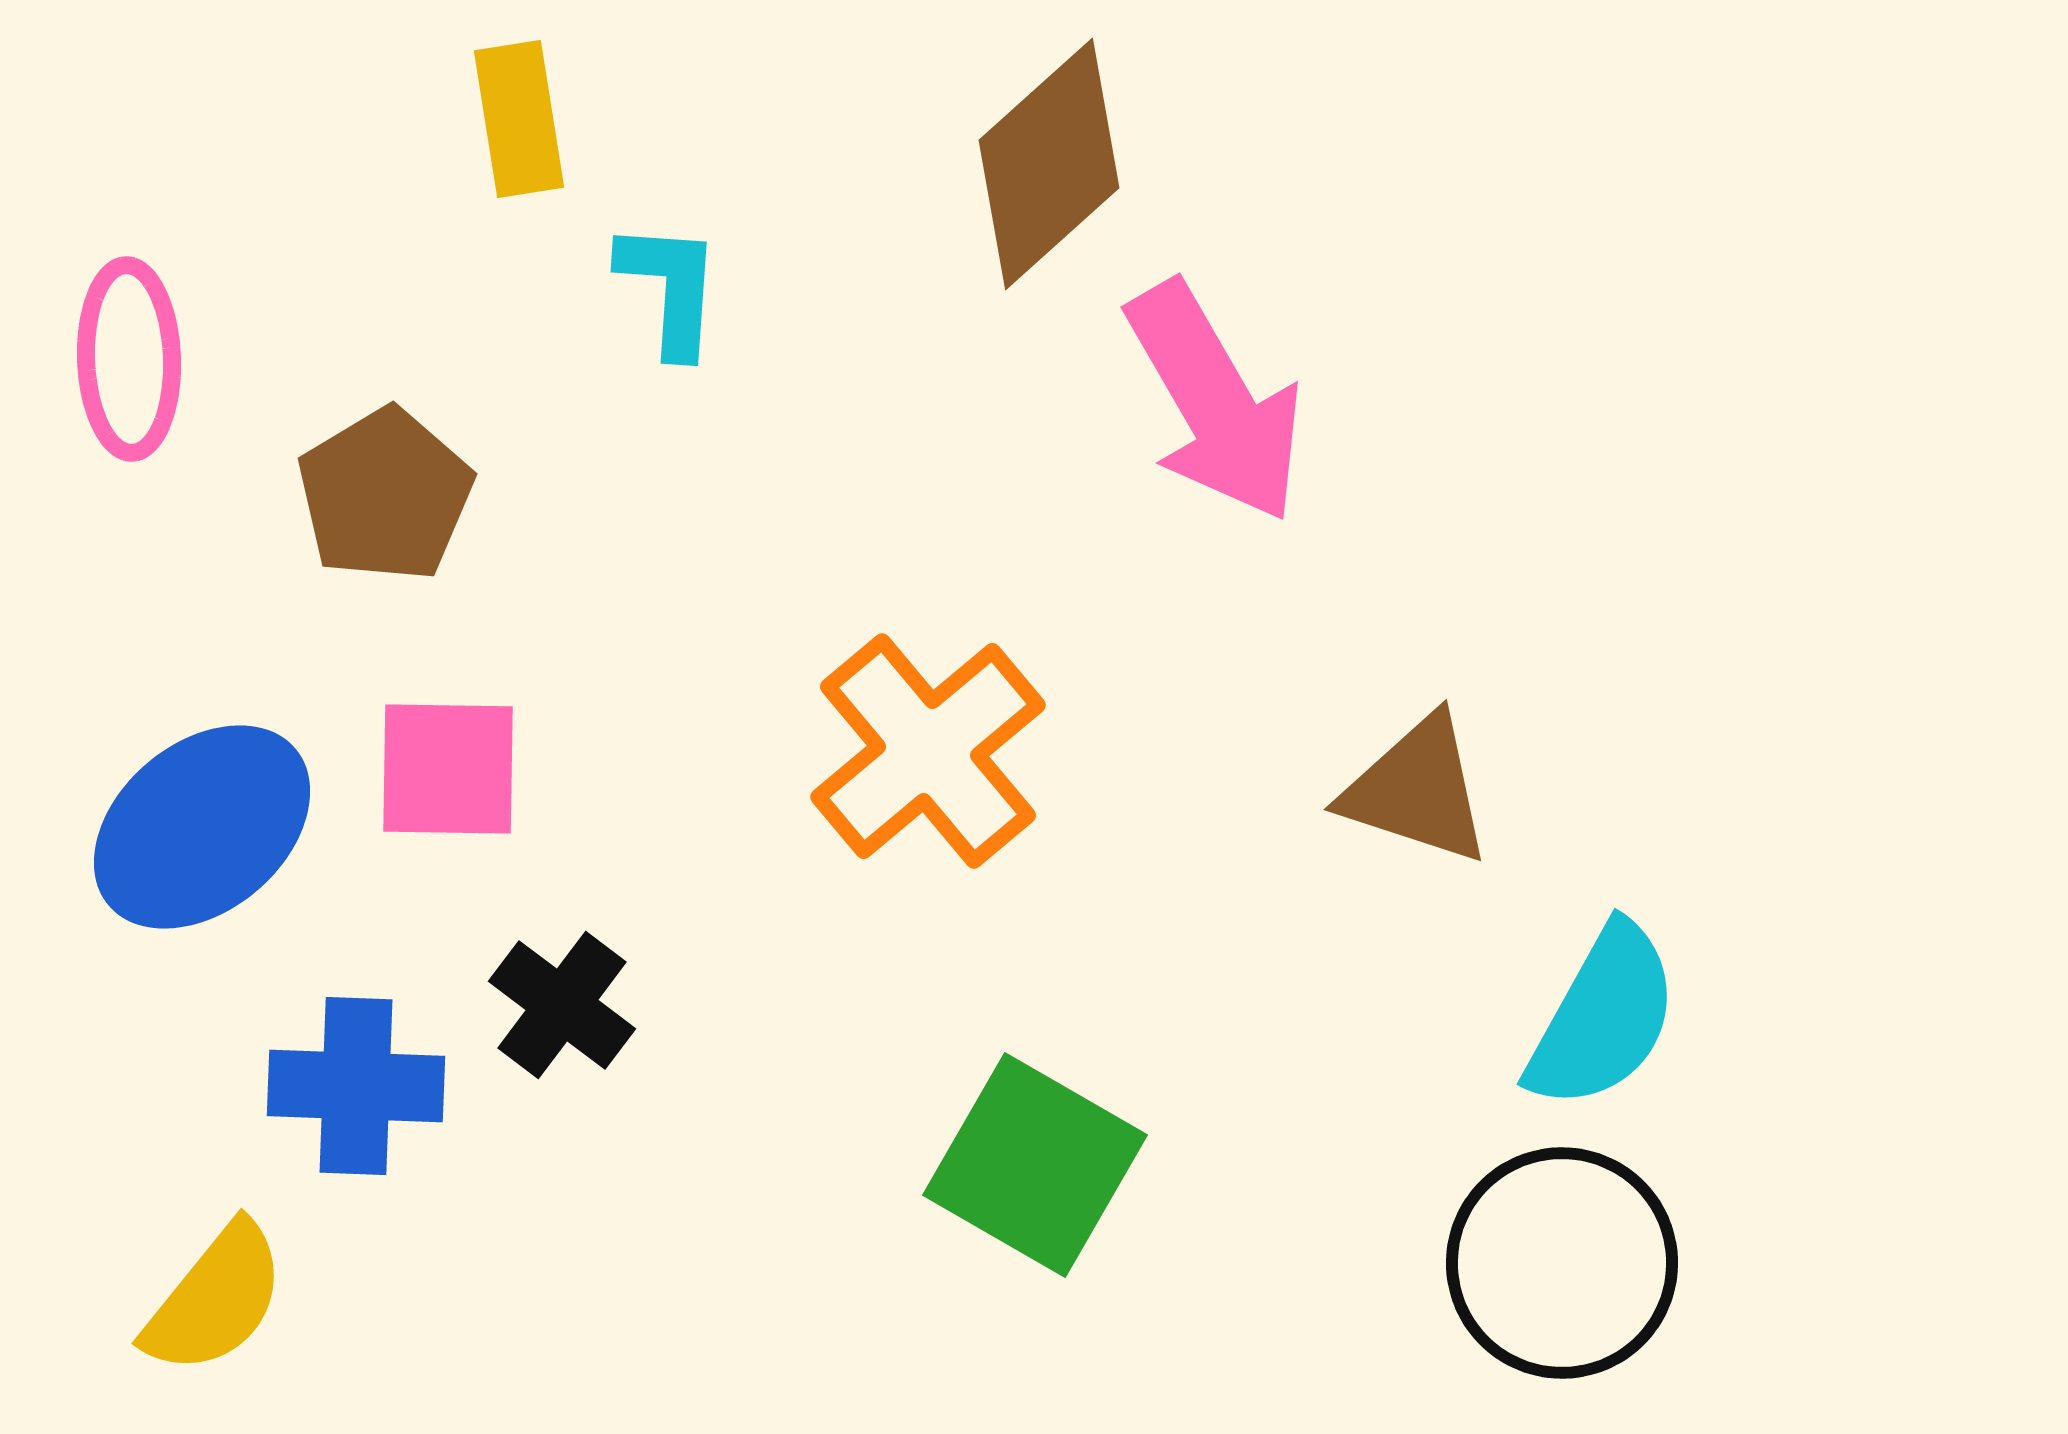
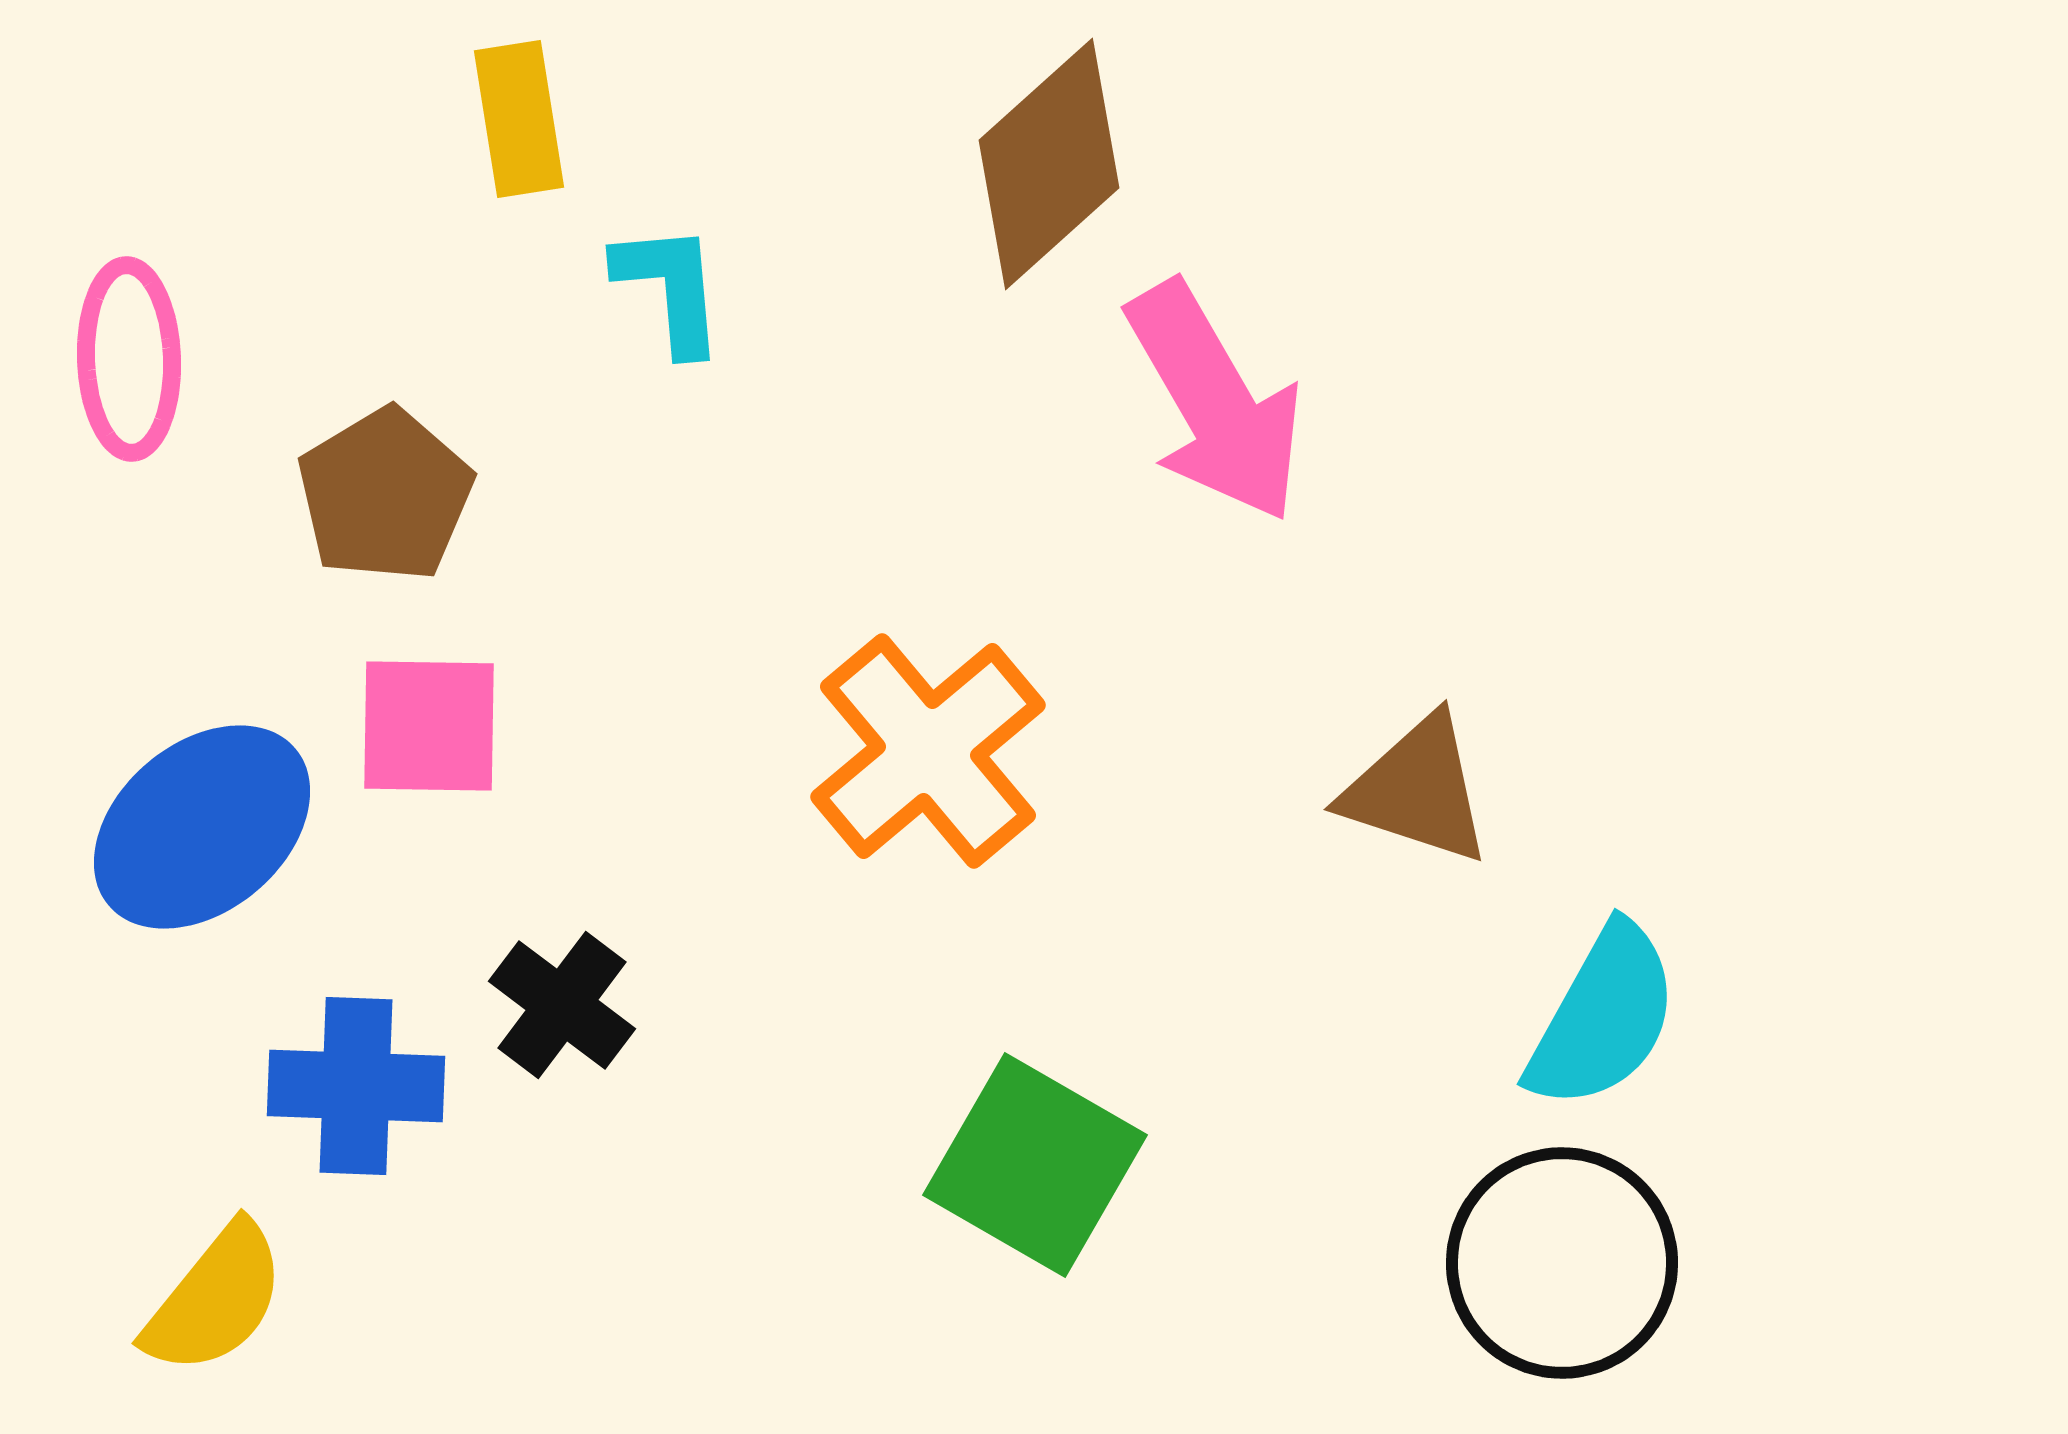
cyan L-shape: rotated 9 degrees counterclockwise
pink square: moved 19 px left, 43 px up
